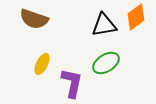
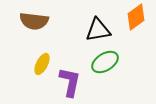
brown semicircle: moved 2 px down; rotated 12 degrees counterclockwise
black triangle: moved 6 px left, 5 px down
green ellipse: moved 1 px left, 1 px up
purple L-shape: moved 2 px left, 1 px up
